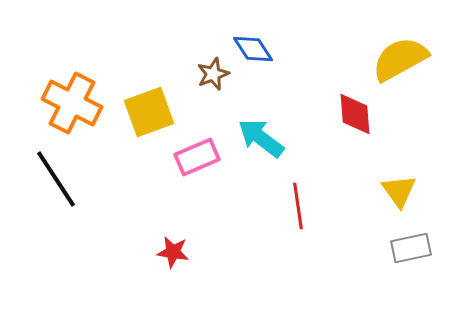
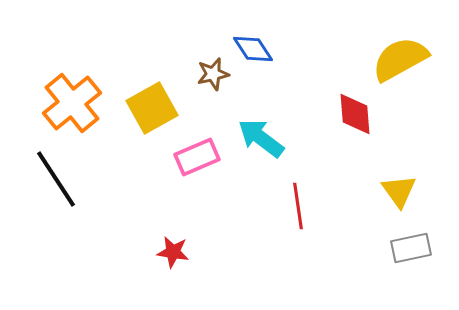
brown star: rotated 8 degrees clockwise
orange cross: rotated 24 degrees clockwise
yellow square: moved 3 px right, 4 px up; rotated 9 degrees counterclockwise
